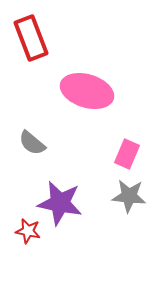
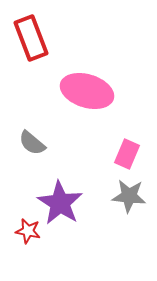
purple star: rotated 21 degrees clockwise
